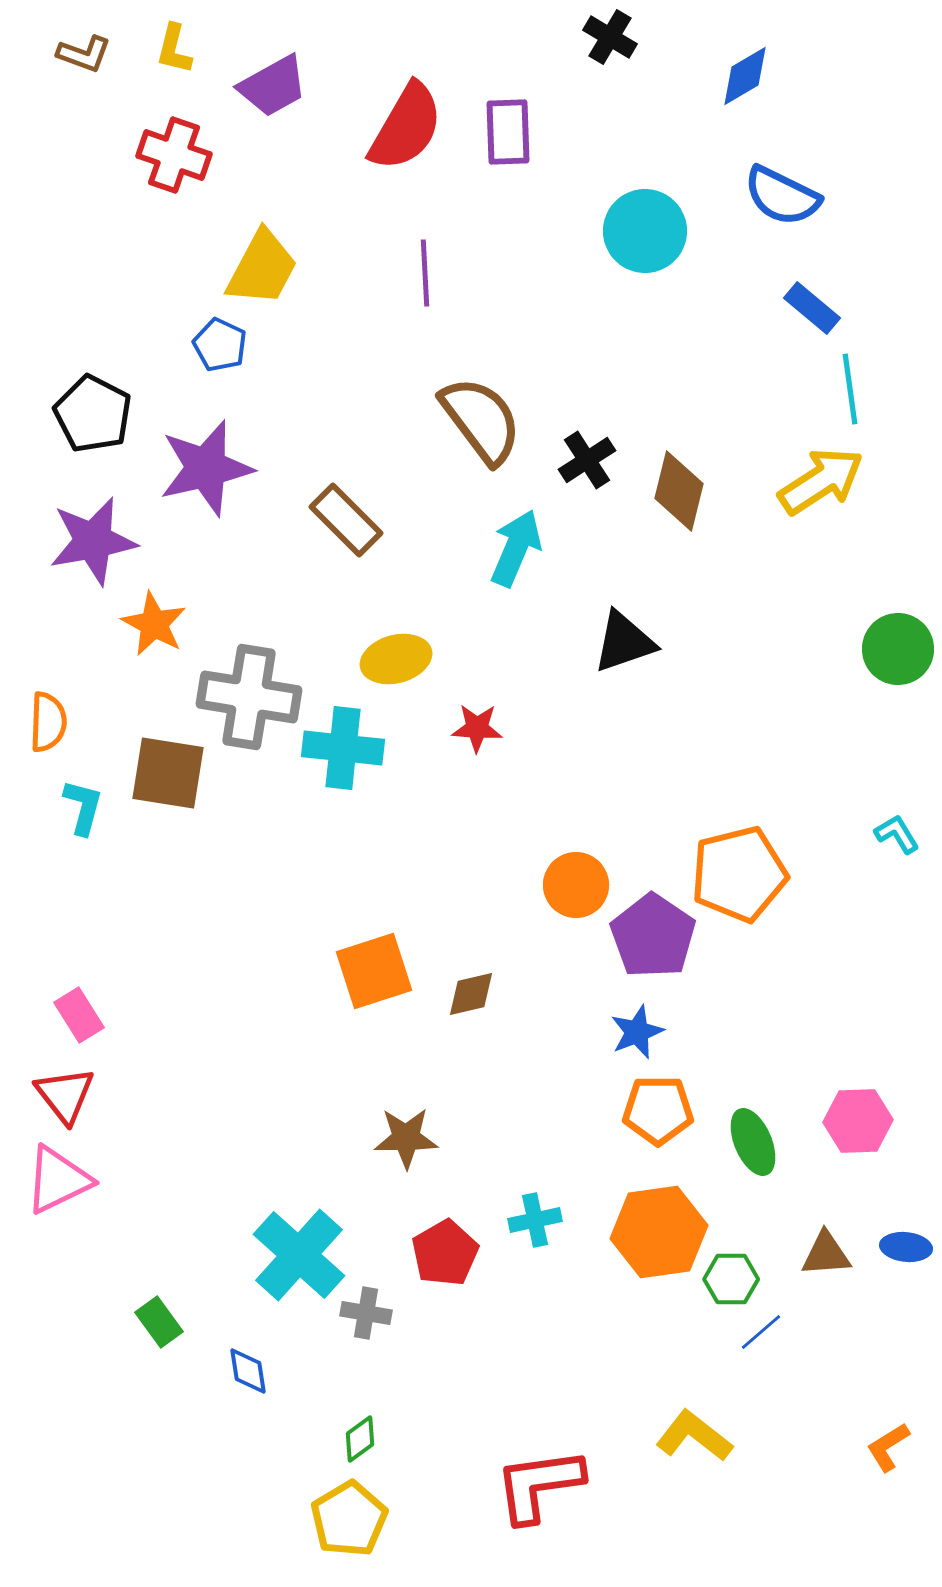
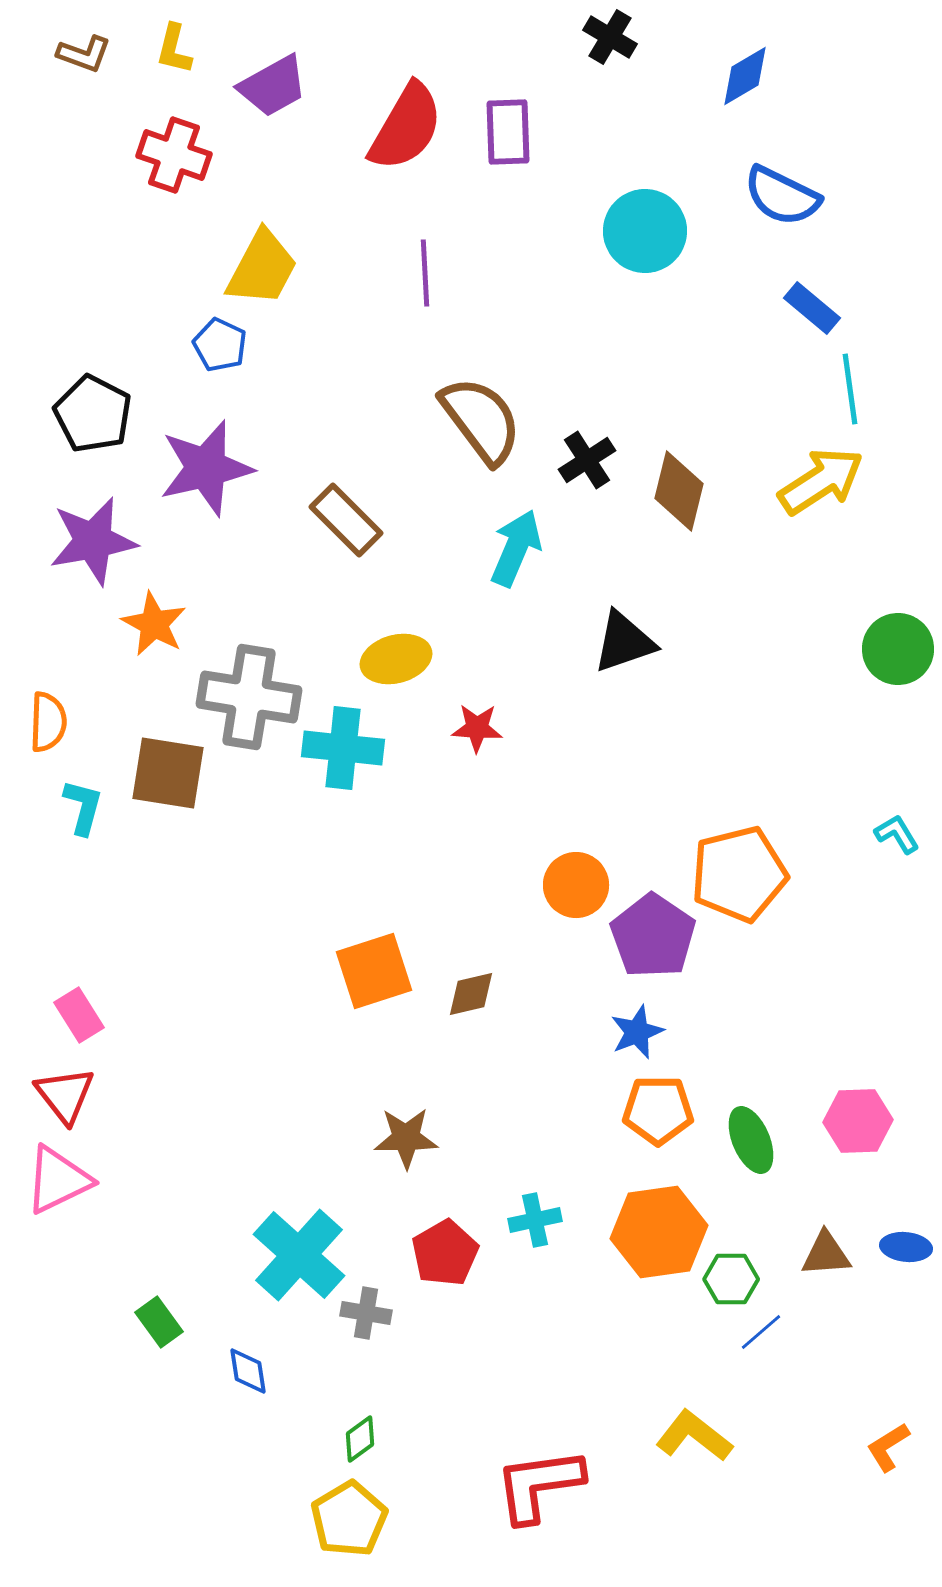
green ellipse at (753, 1142): moved 2 px left, 2 px up
